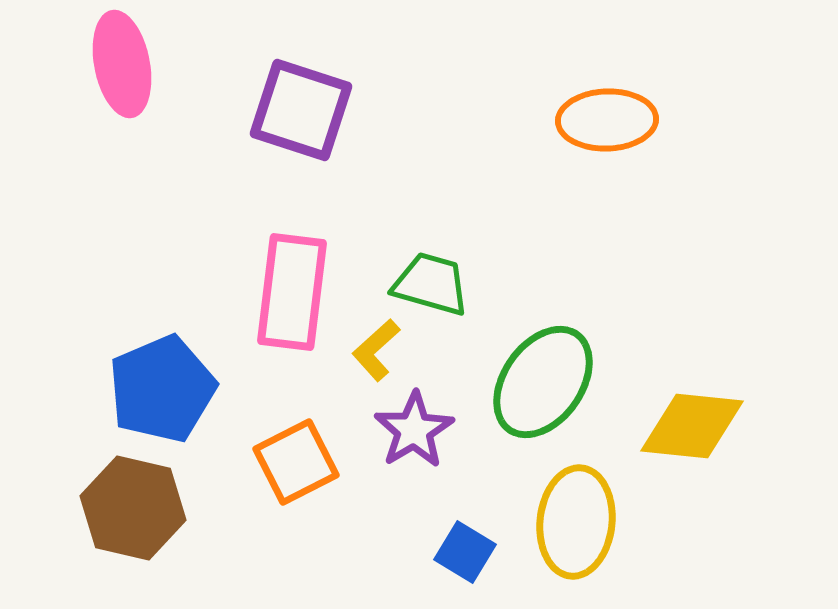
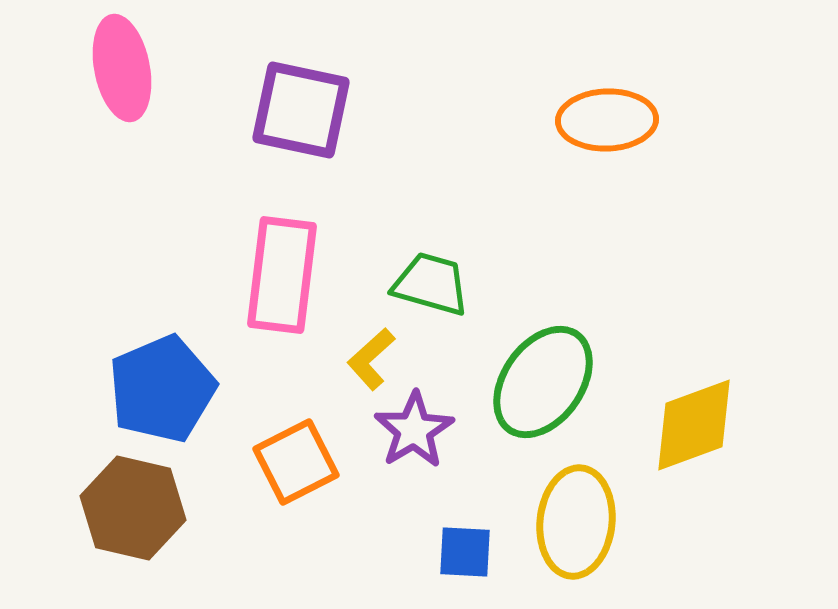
pink ellipse: moved 4 px down
purple square: rotated 6 degrees counterclockwise
pink rectangle: moved 10 px left, 17 px up
yellow L-shape: moved 5 px left, 9 px down
yellow diamond: moved 2 px right, 1 px up; rotated 26 degrees counterclockwise
blue square: rotated 28 degrees counterclockwise
